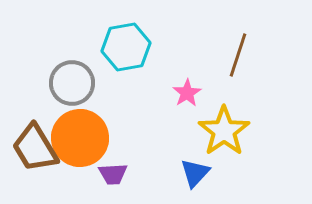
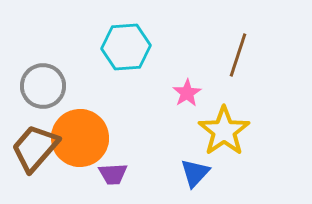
cyan hexagon: rotated 6 degrees clockwise
gray circle: moved 29 px left, 3 px down
brown trapezoid: rotated 72 degrees clockwise
